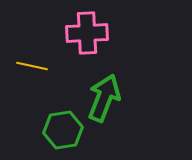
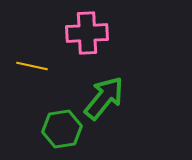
green arrow: rotated 18 degrees clockwise
green hexagon: moved 1 px left, 1 px up
